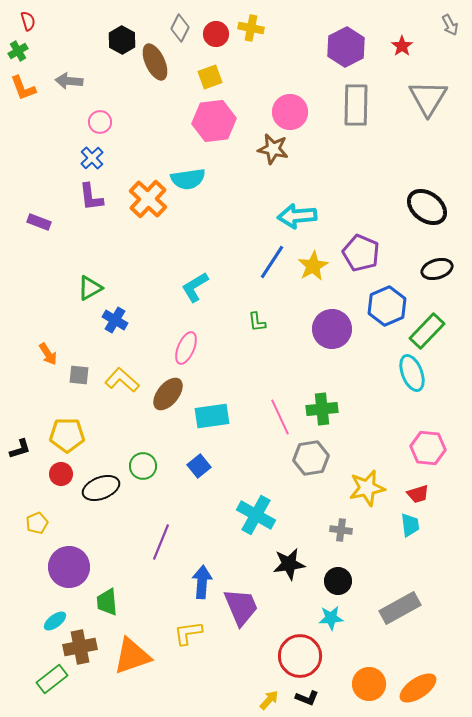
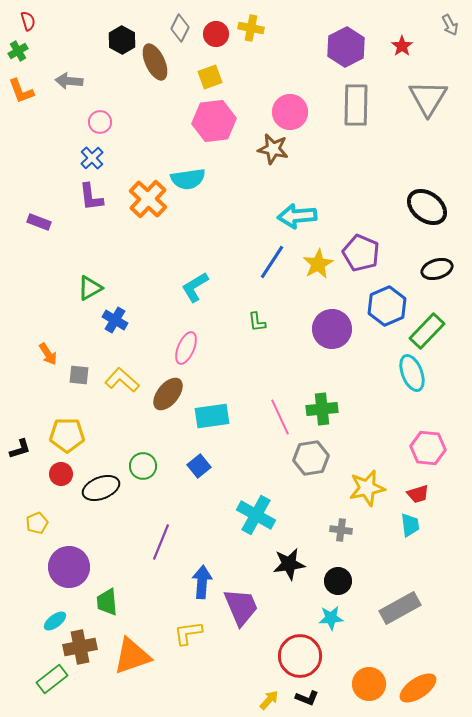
orange L-shape at (23, 88): moved 2 px left, 3 px down
yellow star at (313, 266): moved 5 px right, 2 px up
